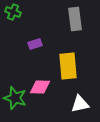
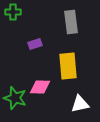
green cross: rotated 21 degrees counterclockwise
gray rectangle: moved 4 px left, 3 px down
